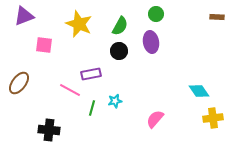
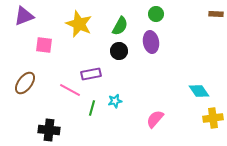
brown rectangle: moved 1 px left, 3 px up
brown ellipse: moved 6 px right
